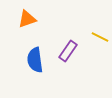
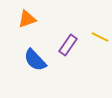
purple rectangle: moved 6 px up
blue semicircle: rotated 35 degrees counterclockwise
